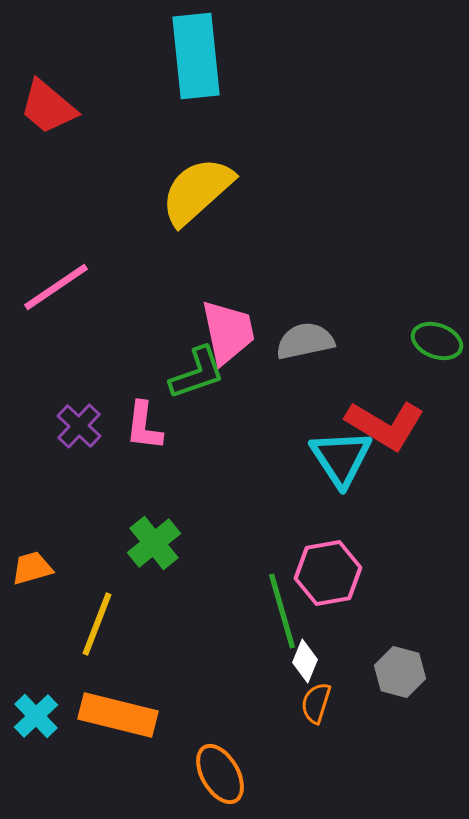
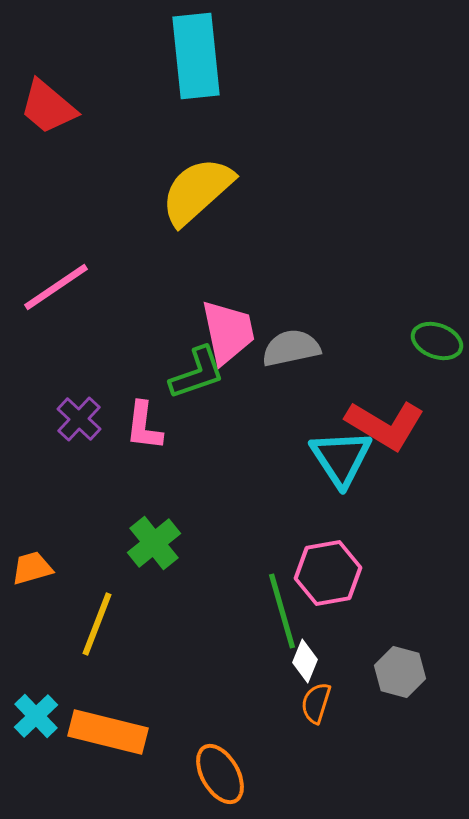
gray semicircle: moved 14 px left, 7 px down
purple cross: moved 7 px up
orange rectangle: moved 10 px left, 17 px down
